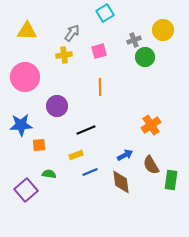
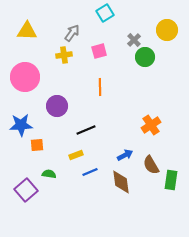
yellow circle: moved 4 px right
gray cross: rotated 24 degrees counterclockwise
orange square: moved 2 px left
